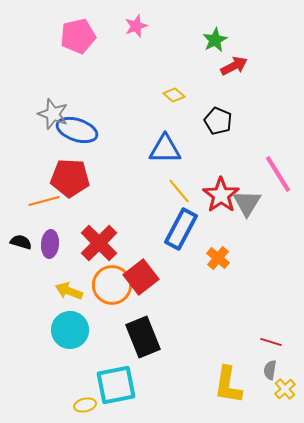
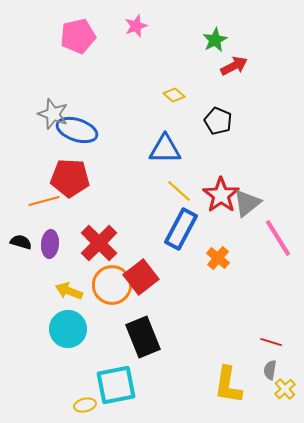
pink line: moved 64 px down
yellow line: rotated 8 degrees counterclockwise
gray triangle: rotated 20 degrees clockwise
cyan circle: moved 2 px left, 1 px up
